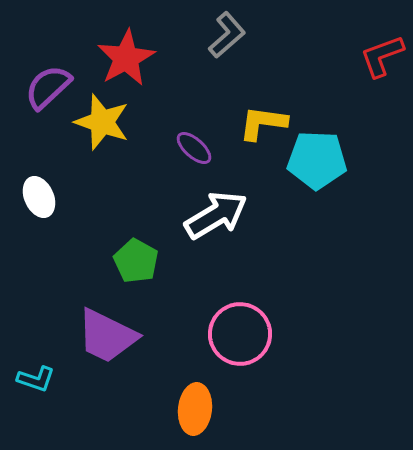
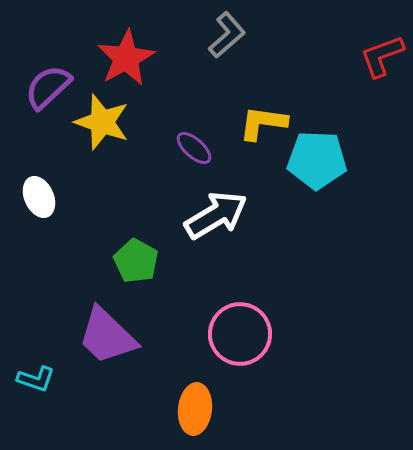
purple trapezoid: rotated 18 degrees clockwise
